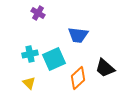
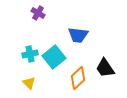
cyan square: moved 2 px up; rotated 15 degrees counterclockwise
black trapezoid: rotated 15 degrees clockwise
